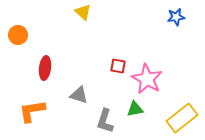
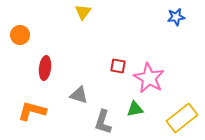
yellow triangle: rotated 24 degrees clockwise
orange circle: moved 2 px right
pink star: moved 2 px right, 1 px up
orange L-shape: rotated 24 degrees clockwise
gray L-shape: moved 2 px left, 1 px down
